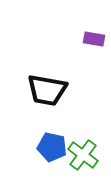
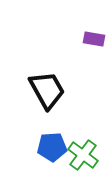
black trapezoid: rotated 129 degrees counterclockwise
blue pentagon: rotated 16 degrees counterclockwise
